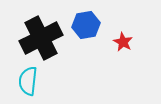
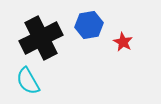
blue hexagon: moved 3 px right
cyan semicircle: rotated 36 degrees counterclockwise
